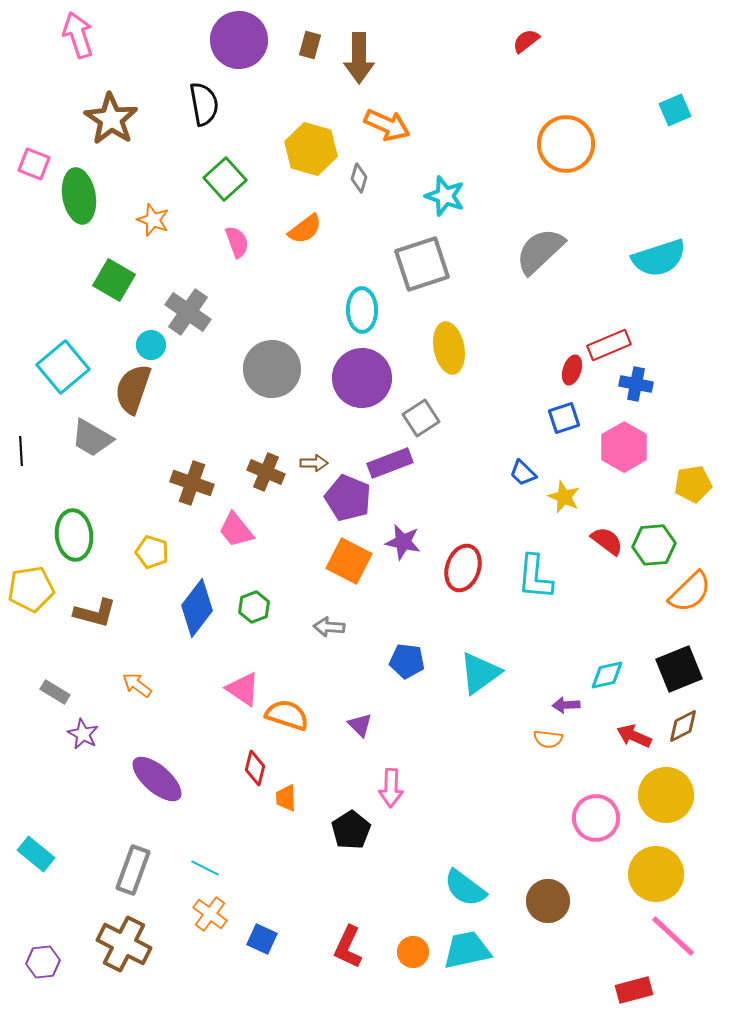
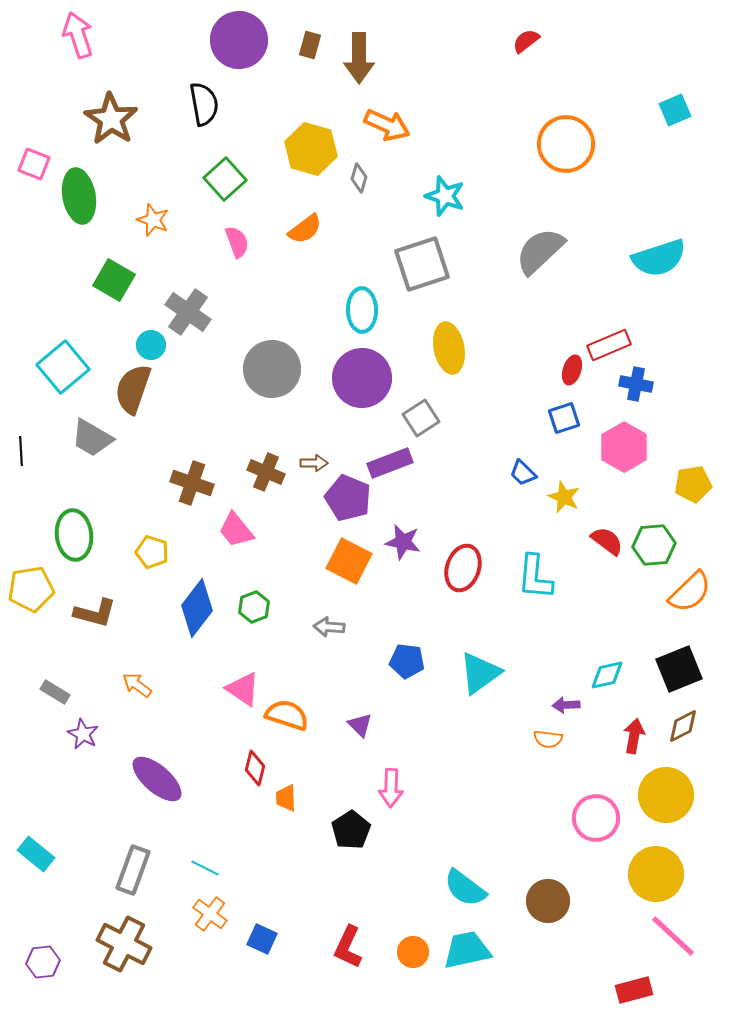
red arrow at (634, 736): rotated 76 degrees clockwise
